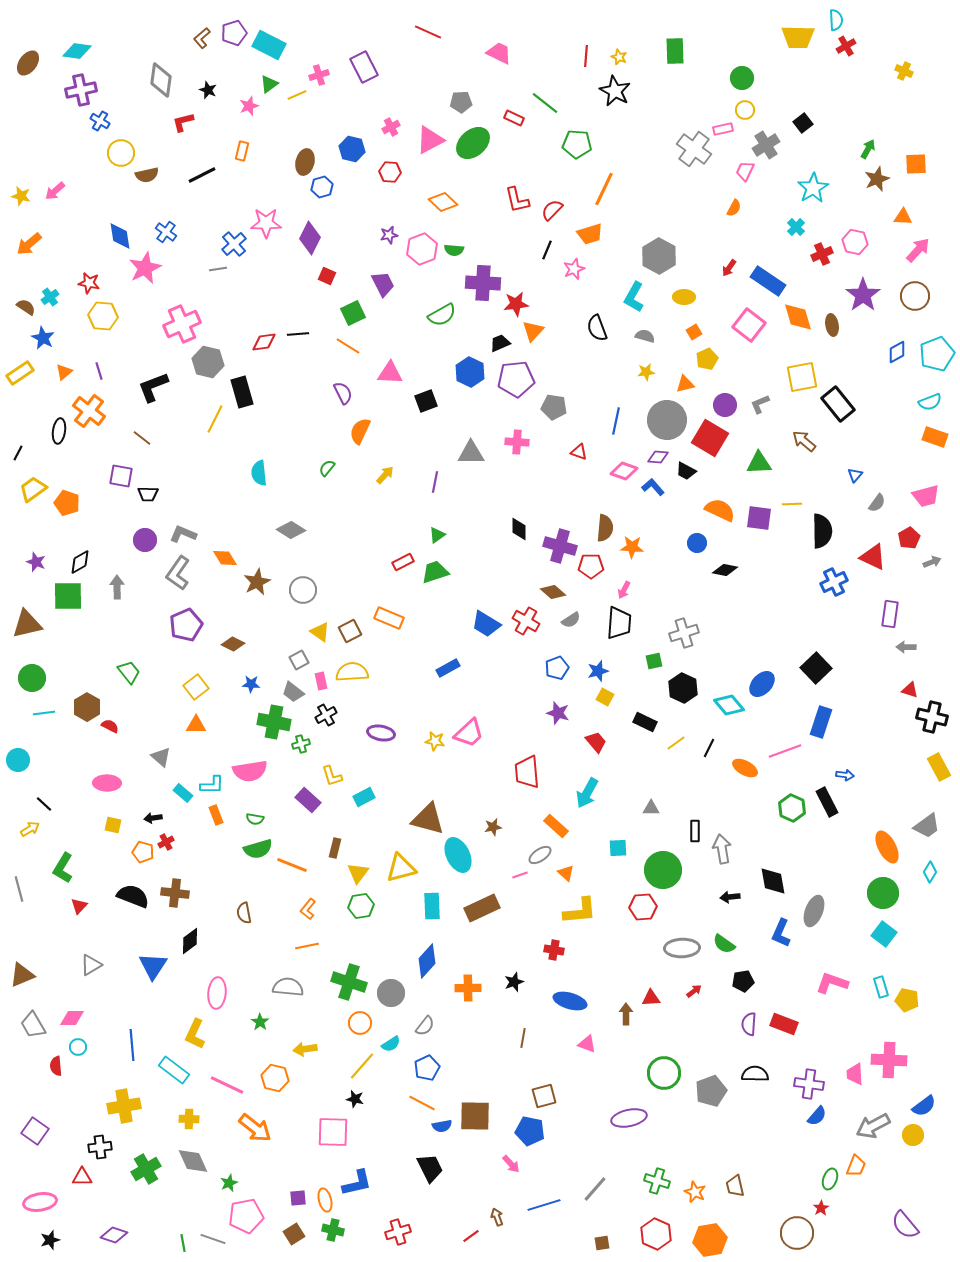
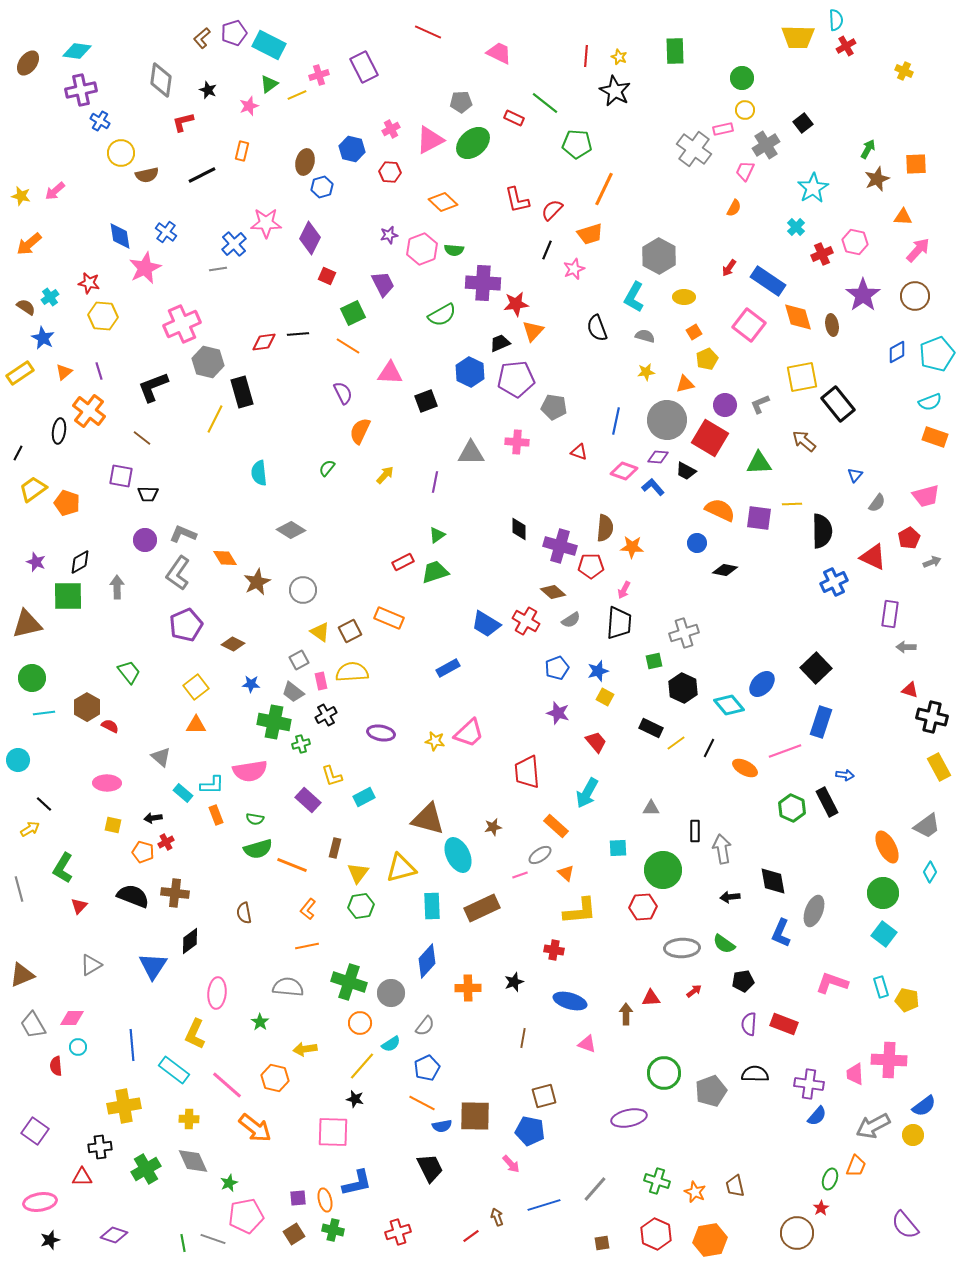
pink cross at (391, 127): moved 2 px down
black rectangle at (645, 722): moved 6 px right, 6 px down
pink line at (227, 1085): rotated 16 degrees clockwise
